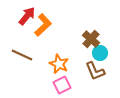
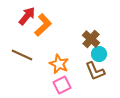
cyan circle: moved 1 px left, 1 px down
